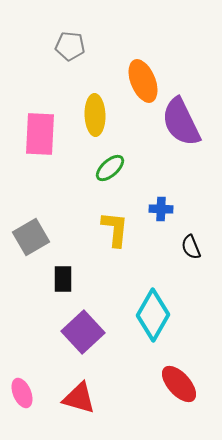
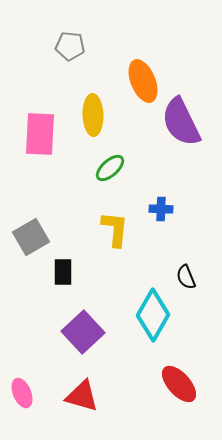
yellow ellipse: moved 2 px left
black semicircle: moved 5 px left, 30 px down
black rectangle: moved 7 px up
red triangle: moved 3 px right, 2 px up
